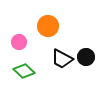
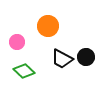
pink circle: moved 2 px left
